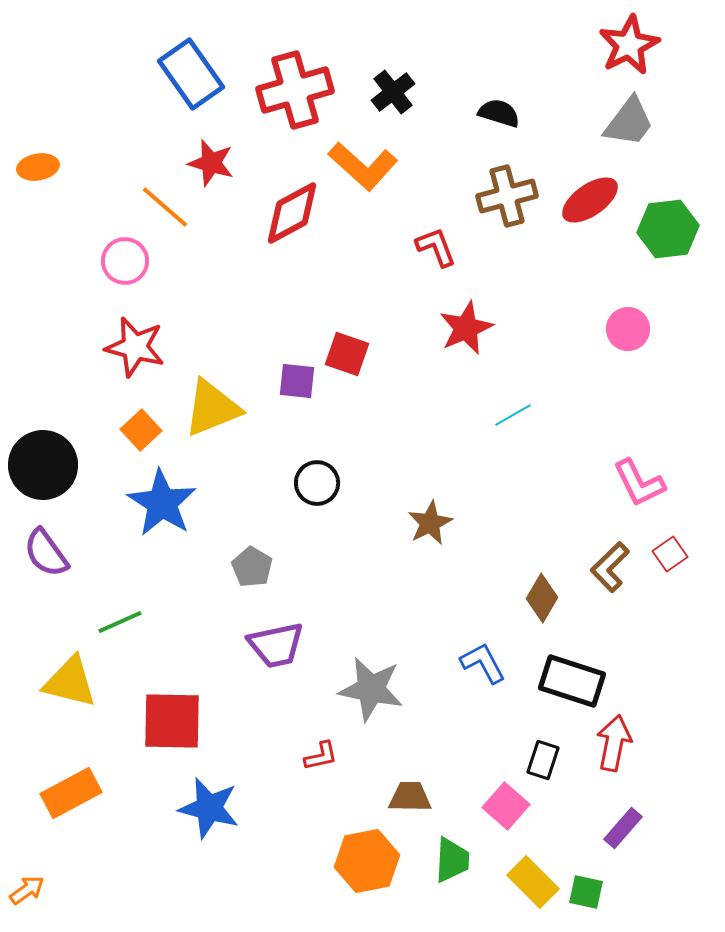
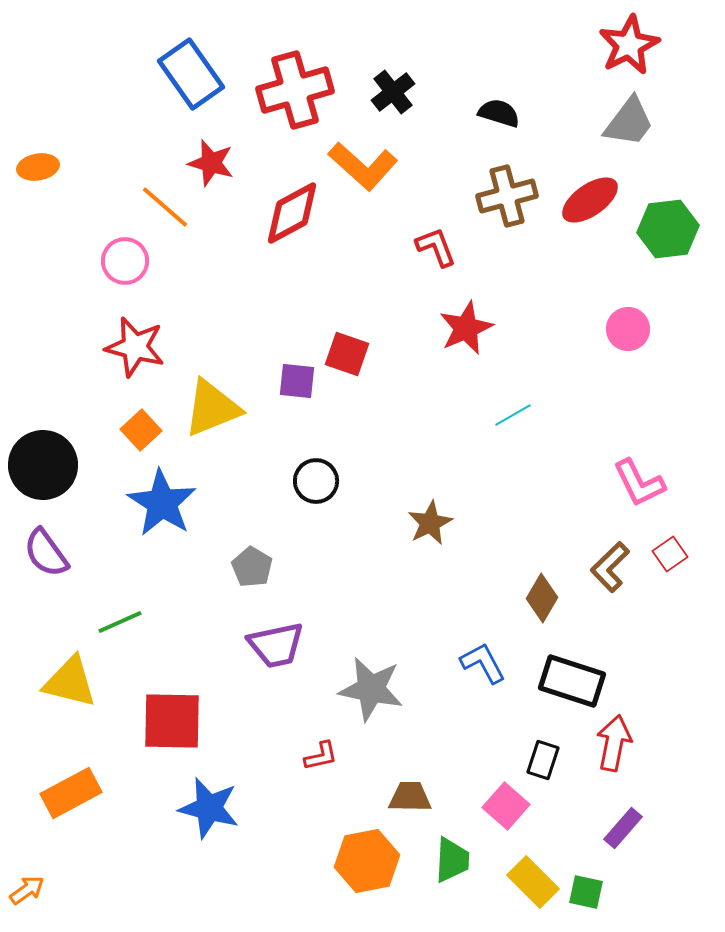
black circle at (317, 483): moved 1 px left, 2 px up
